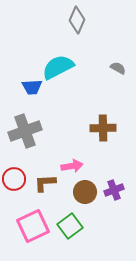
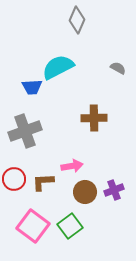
brown cross: moved 9 px left, 10 px up
brown L-shape: moved 2 px left, 1 px up
pink square: rotated 28 degrees counterclockwise
